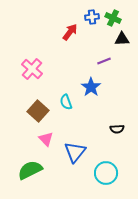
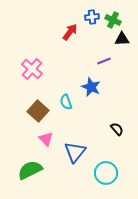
green cross: moved 2 px down
blue star: rotated 12 degrees counterclockwise
black semicircle: rotated 128 degrees counterclockwise
